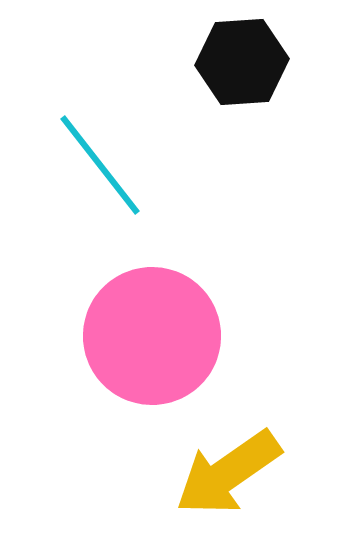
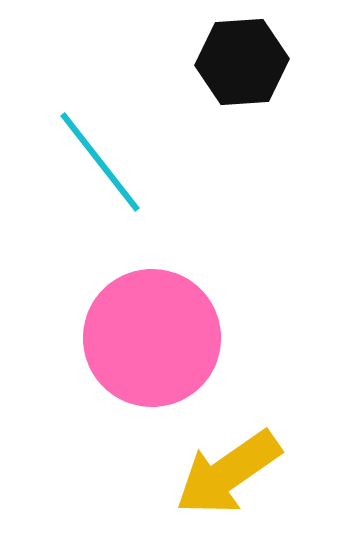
cyan line: moved 3 px up
pink circle: moved 2 px down
